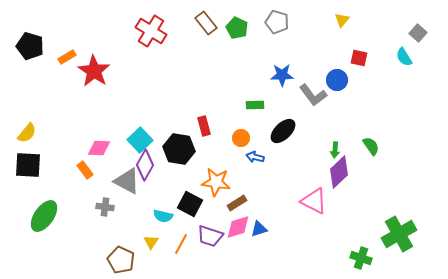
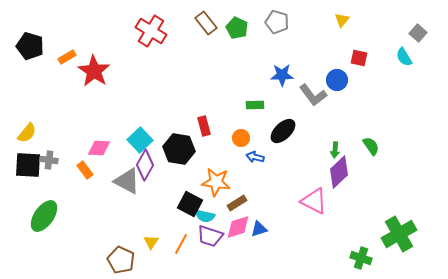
gray cross at (105, 207): moved 56 px left, 47 px up
cyan semicircle at (163, 216): moved 42 px right
